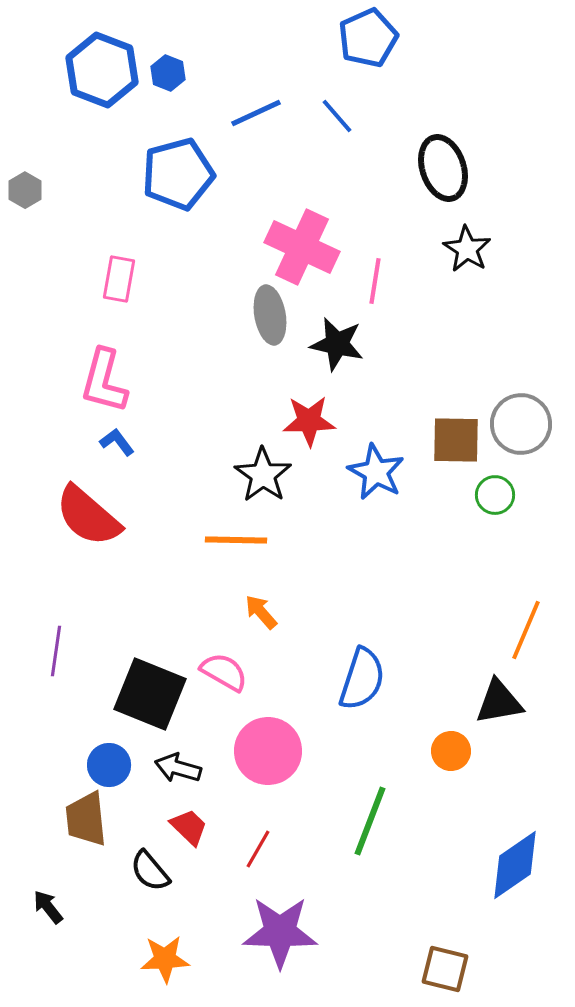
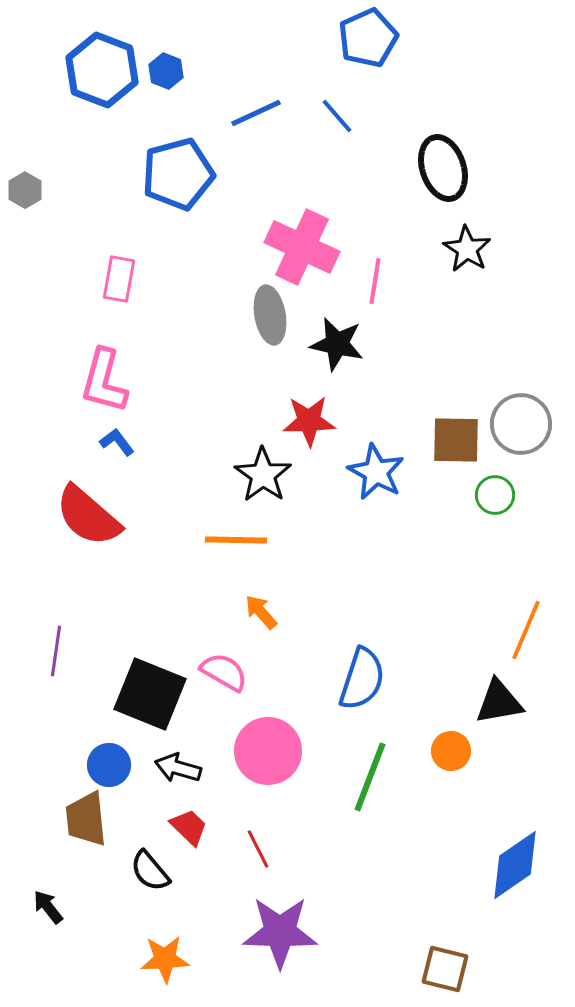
blue hexagon at (168, 73): moved 2 px left, 2 px up
green line at (370, 821): moved 44 px up
red line at (258, 849): rotated 57 degrees counterclockwise
